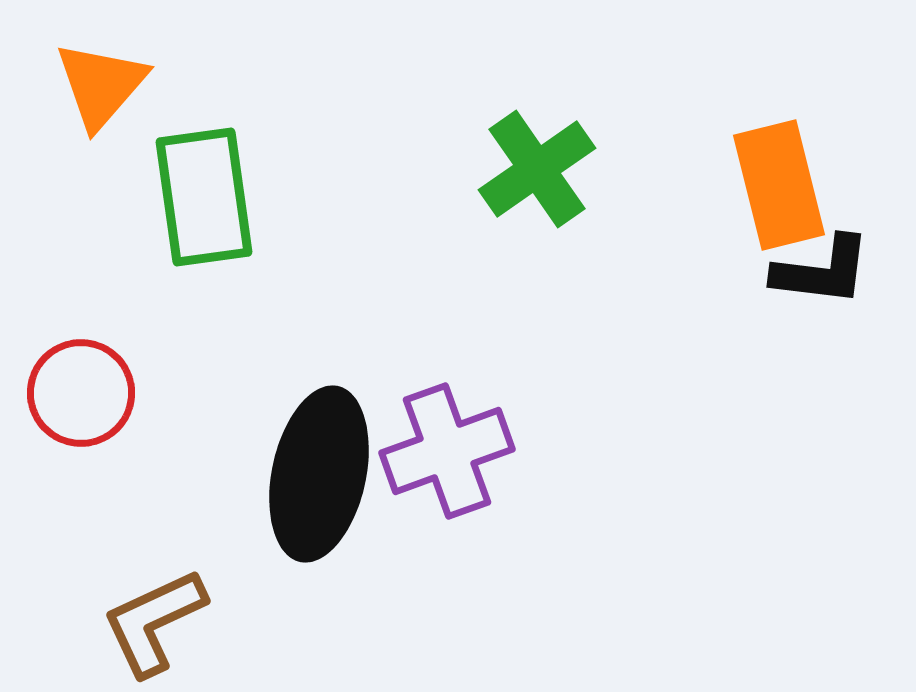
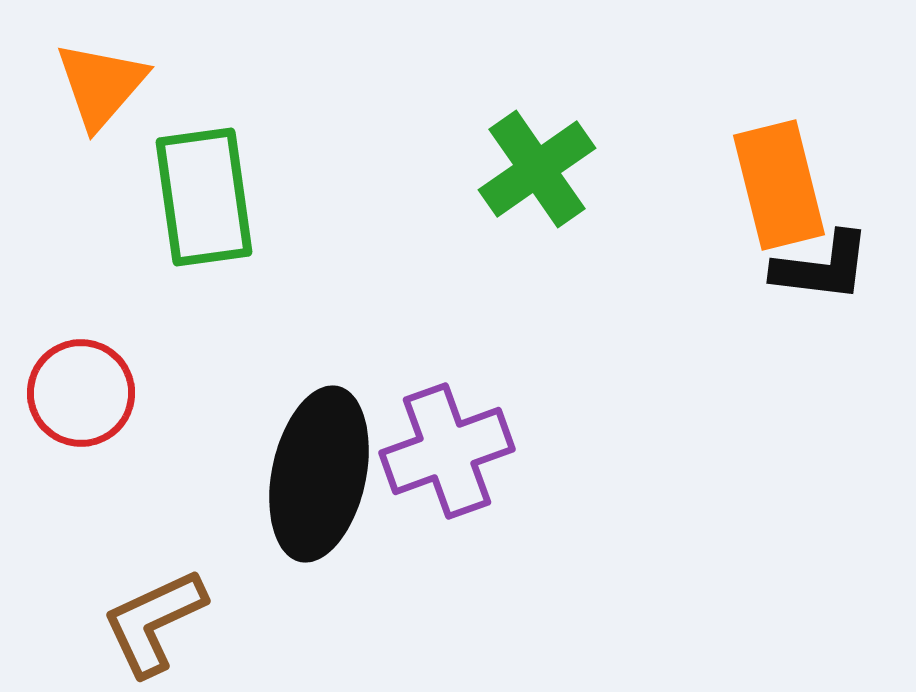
black L-shape: moved 4 px up
